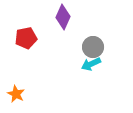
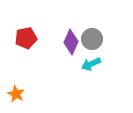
purple diamond: moved 8 px right, 25 px down
gray circle: moved 1 px left, 8 px up
